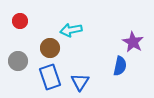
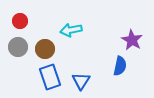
purple star: moved 1 px left, 2 px up
brown circle: moved 5 px left, 1 px down
gray circle: moved 14 px up
blue triangle: moved 1 px right, 1 px up
